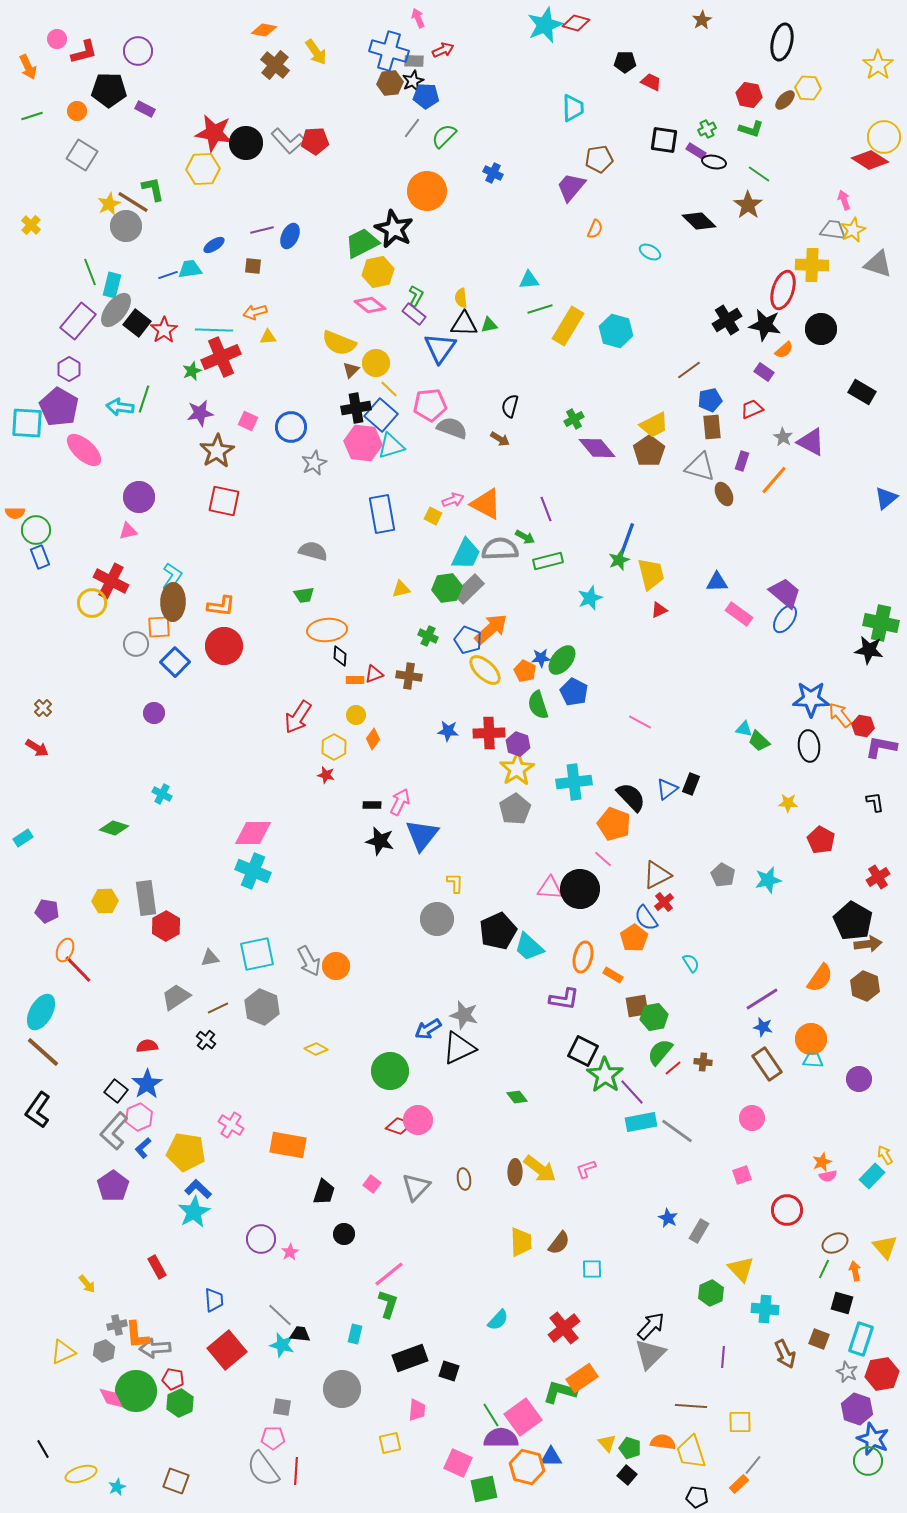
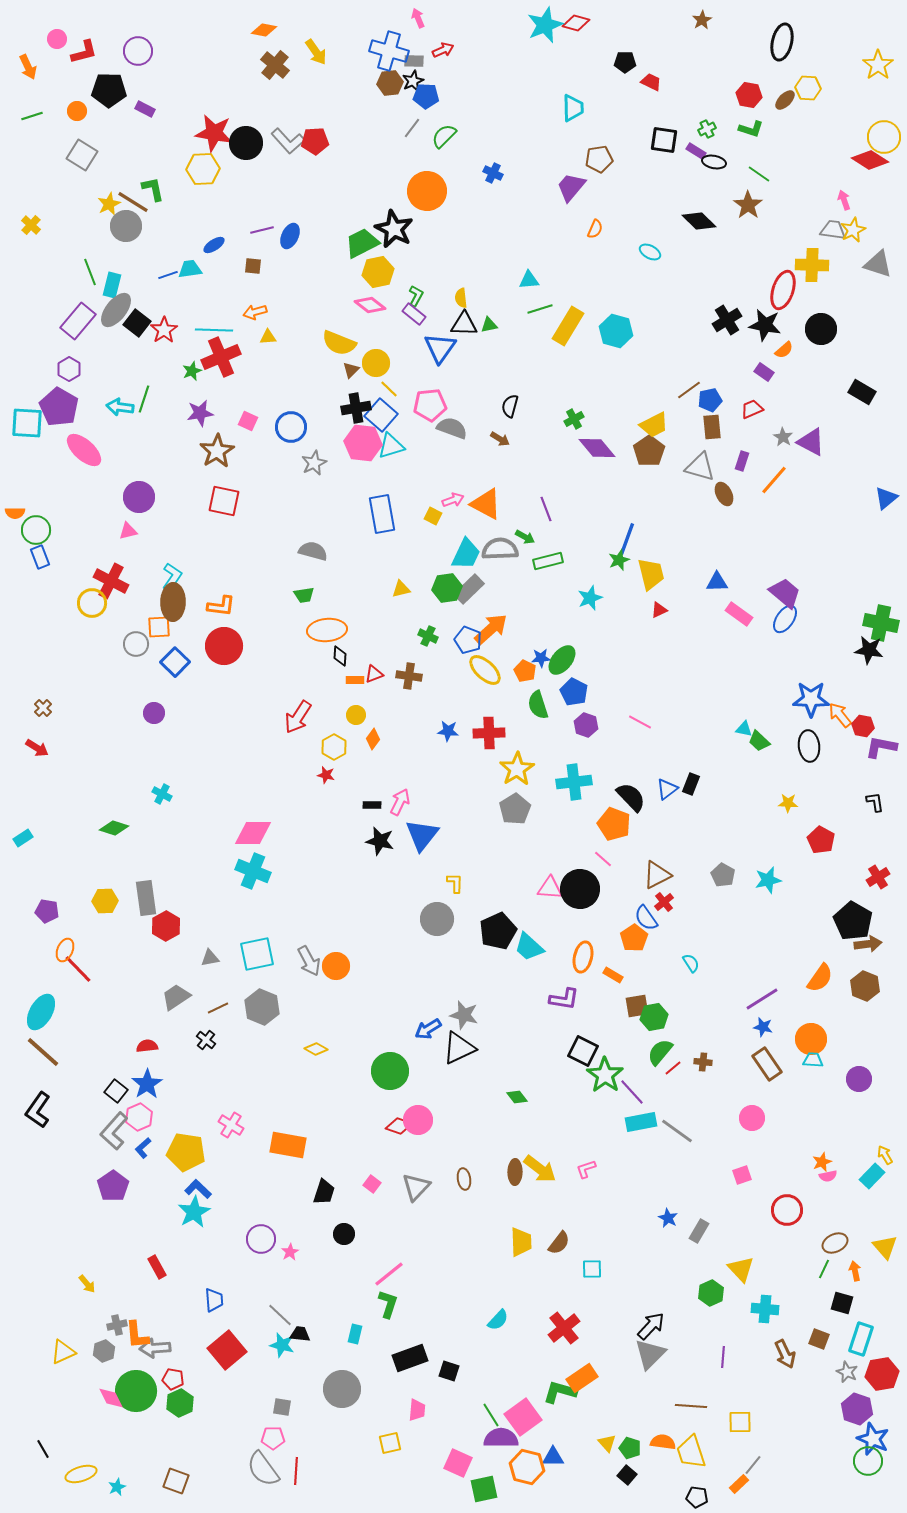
brown line at (689, 370): moved 20 px down
purple hexagon at (518, 744): moved 68 px right, 19 px up
blue triangle at (551, 1457): moved 2 px right
